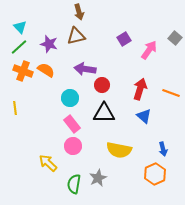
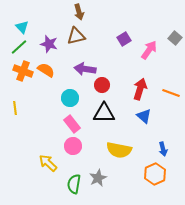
cyan triangle: moved 2 px right
